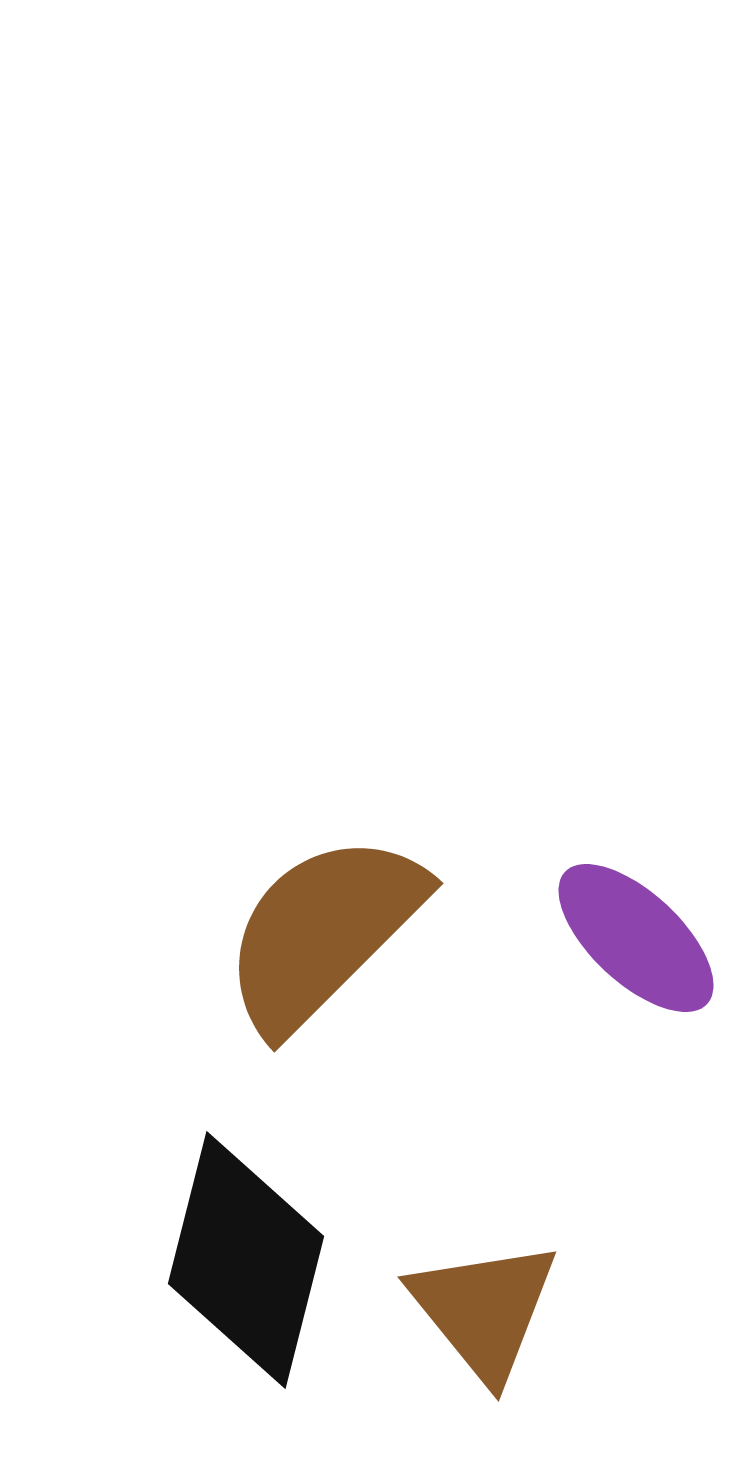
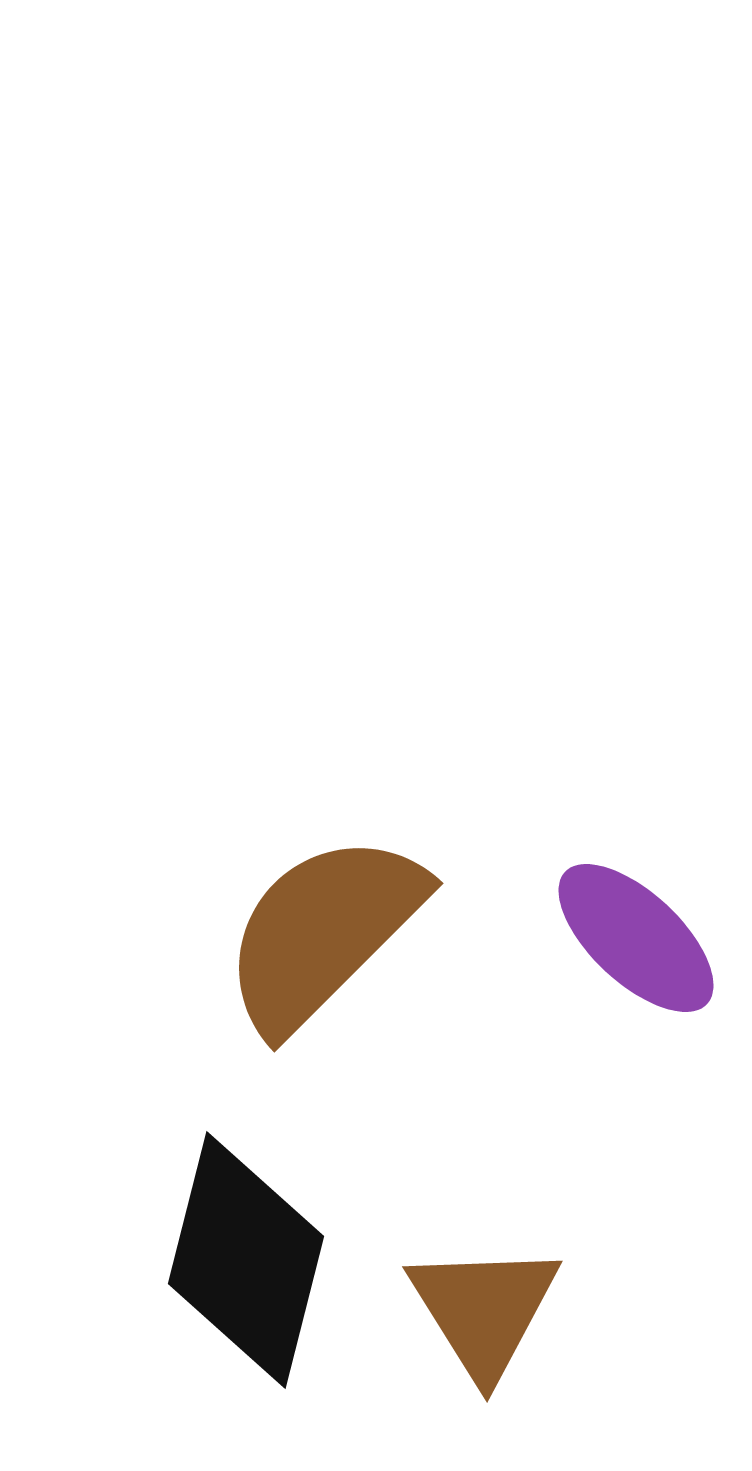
brown triangle: rotated 7 degrees clockwise
